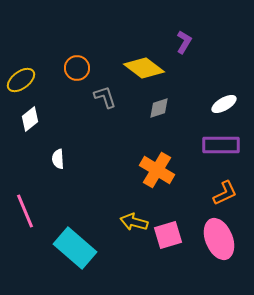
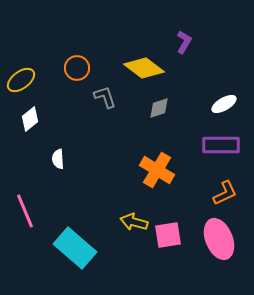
pink square: rotated 8 degrees clockwise
